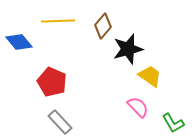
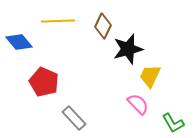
brown diamond: rotated 15 degrees counterclockwise
yellow trapezoid: rotated 100 degrees counterclockwise
red pentagon: moved 8 px left
pink semicircle: moved 3 px up
gray rectangle: moved 14 px right, 4 px up
